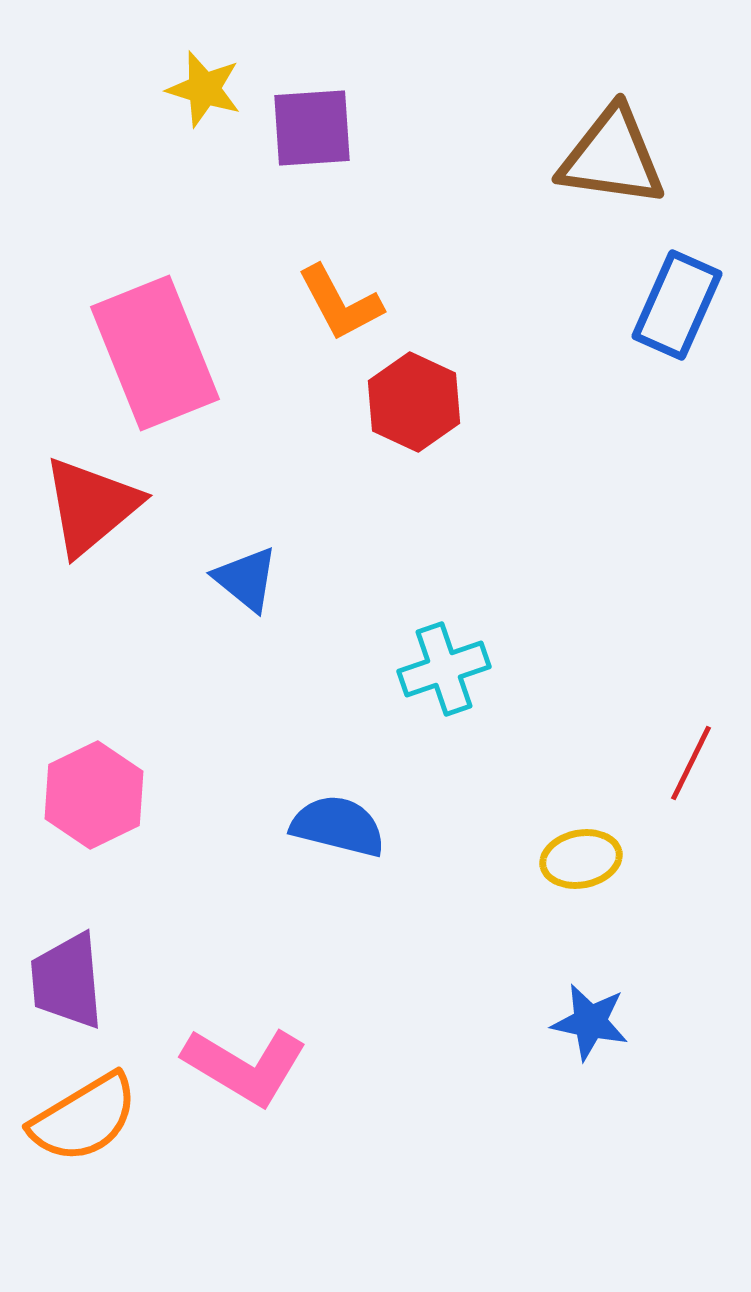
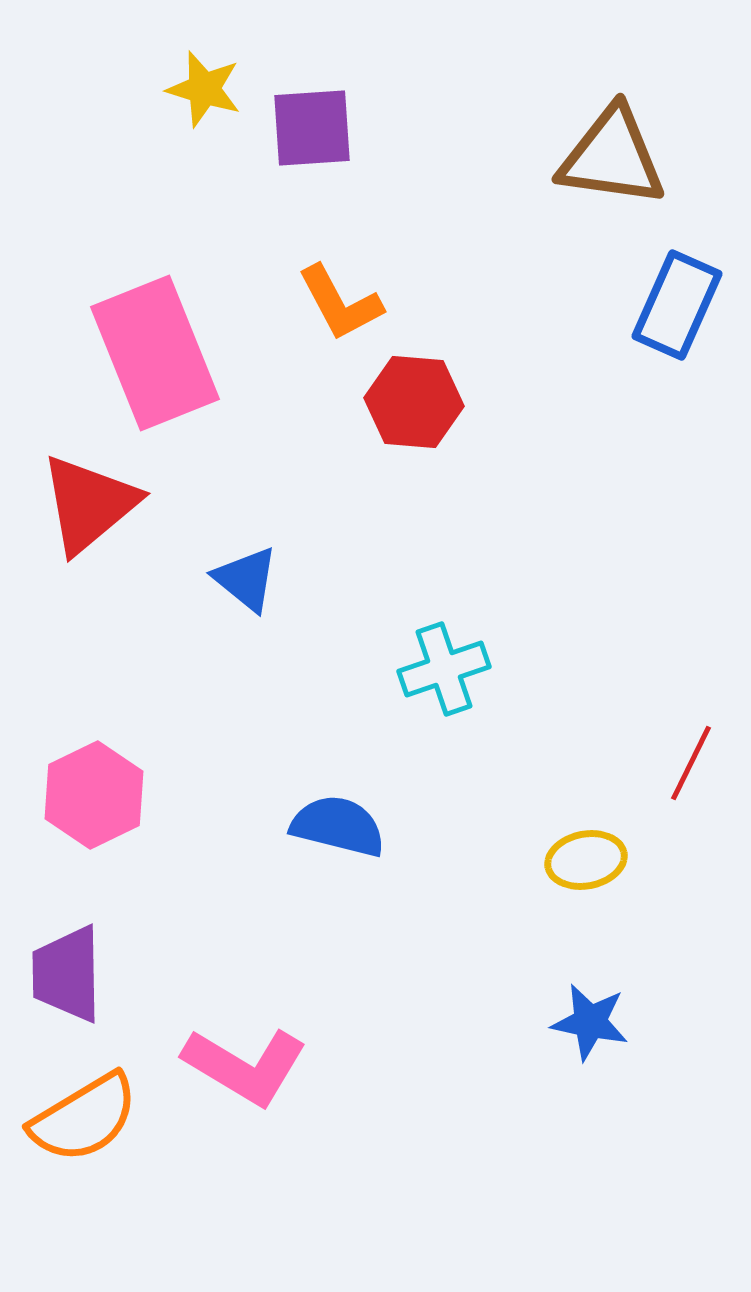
red hexagon: rotated 20 degrees counterclockwise
red triangle: moved 2 px left, 2 px up
yellow ellipse: moved 5 px right, 1 px down
purple trapezoid: moved 7 px up; rotated 4 degrees clockwise
